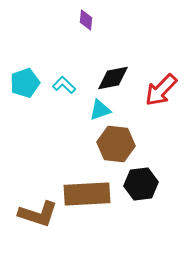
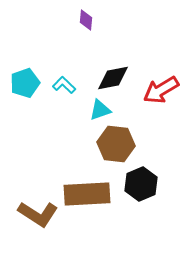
red arrow: rotated 15 degrees clockwise
black hexagon: rotated 16 degrees counterclockwise
brown L-shape: rotated 15 degrees clockwise
